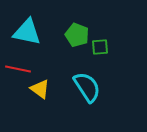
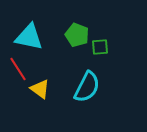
cyan triangle: moved 2 px right, 5 px down
red line: rotated 45 degrees clockwise
cyan semicircle: rotated 60 degrees clockwise
